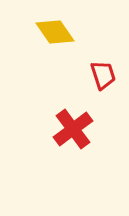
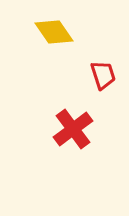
yellow diamond: moved 1 px left
